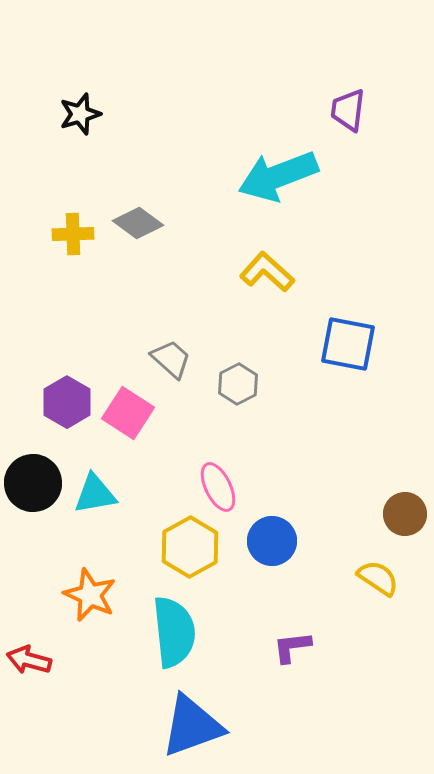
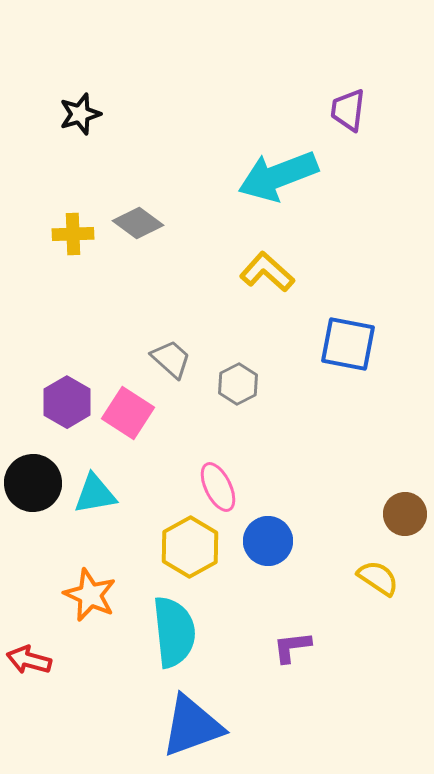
blue circle: moved 4 px left
